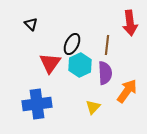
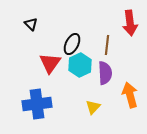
orange arrow: moved 3 px right, 4 px down; rotated 50 degrees counterclockwise
